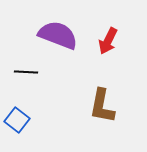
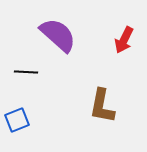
purple semicircle: rotated 21 degrees clockwise
red arrow: moved 16 px right, 1 px up
blue square: rotated 30 degrees clockwise
